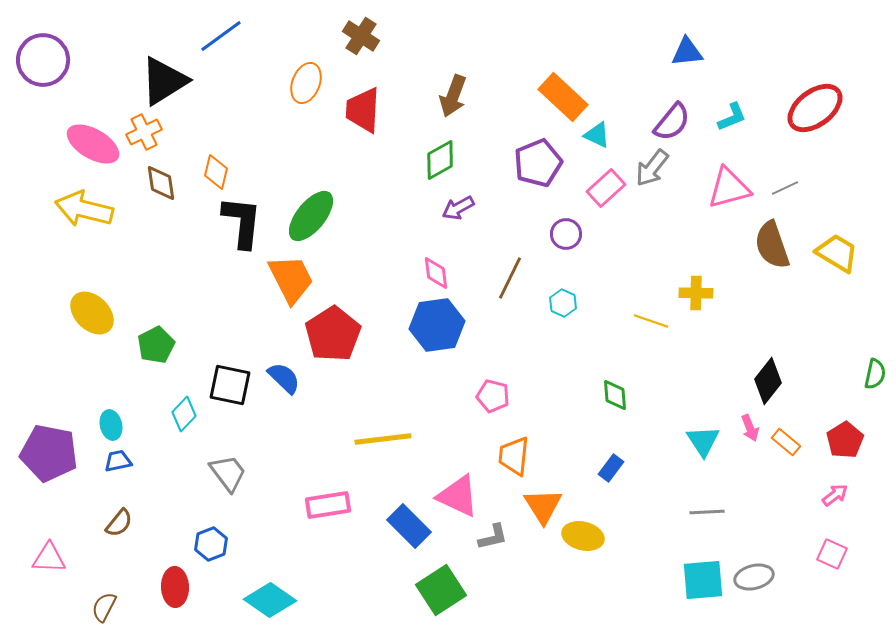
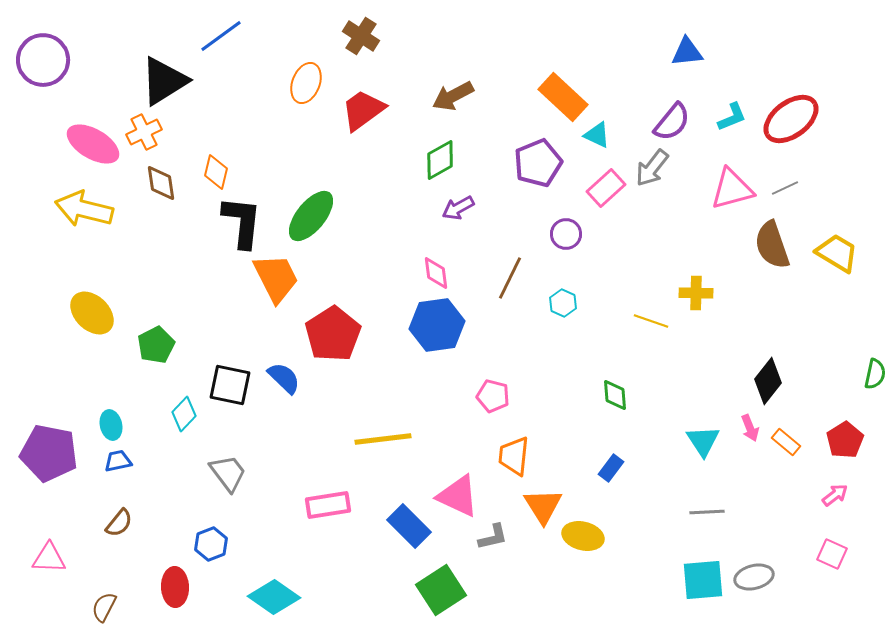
brown arrow at (453, 96): rotated 42 degrees clockwise
red ellipse at (815, 108): moved 24 px left, 11 px down
red trapezoid at (363, 110): rotated 51 degrees clockwise
pink triangle at (729, 188): moved 3 px right, 1 px down
orange trapezoid at (291, 279): moved 15 px left, 1 px up
cyan diamond at (270, 600): moved 4 px right, 3 px up
